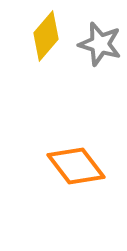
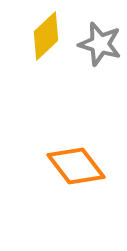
yellow diamond: rotated 6 degrees clockwise
